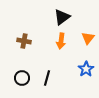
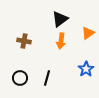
black triangle: moved 2 px left, 2 px down
orange triangle: moved 5 px up; rotated 16 degrees clockwise
black circle: moved 2 px left
